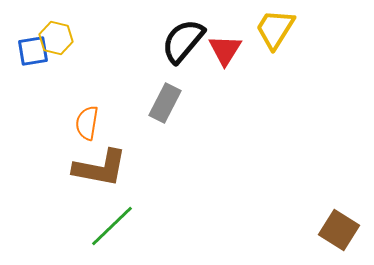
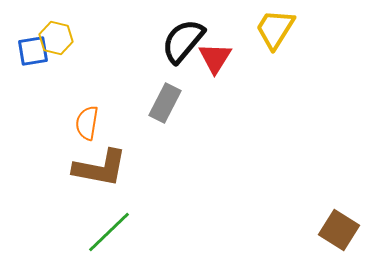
red triangle: moved 10 px left, 8 px down
green line: moved 3 px left, 6 px down
